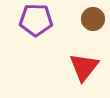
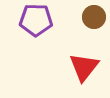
brown circle: moved 1 px right, 2 px up
